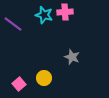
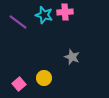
purple line: moved 5 px right, 2 px up
